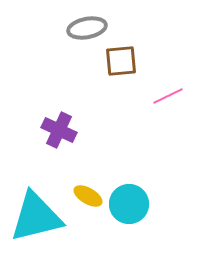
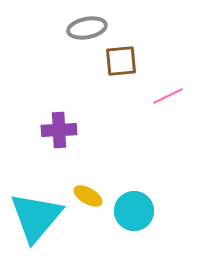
purple cross: rotated 28 degrees counterclockwise
cyan circle: moved 5 px right, 7 px down
cyan triangle: rotated 36 degrees counterclockwise
